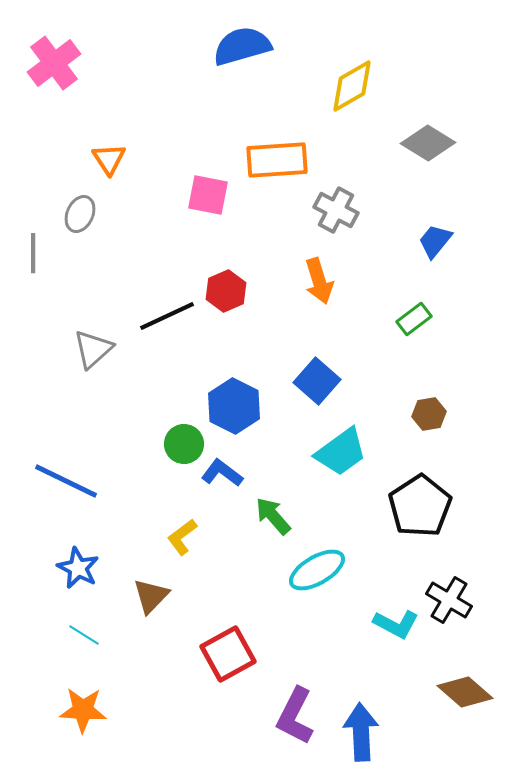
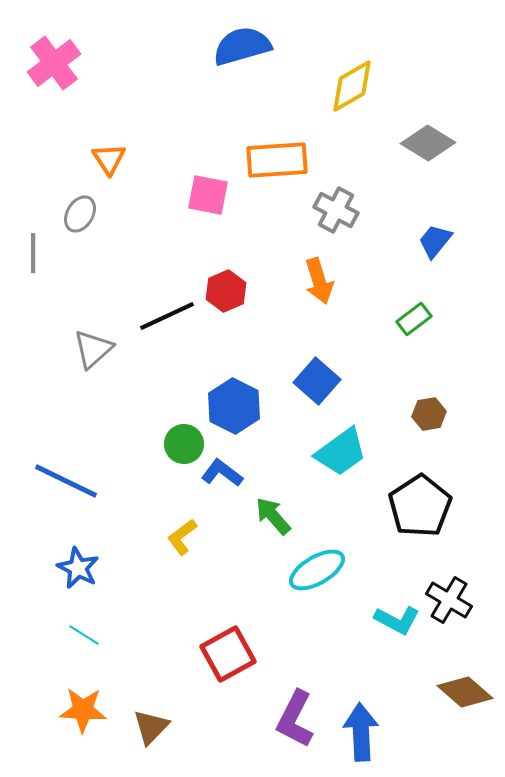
gray ellipse: rotated 6 degrees clockwise
brown triangle: moved 131 px down
cyan L-shape: moved 1 px right, 4 px up
purple L-shape: moved 3 px down
